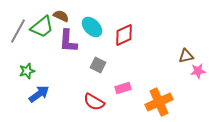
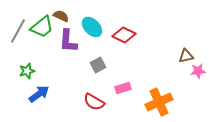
red diamond: rotated 50 degrees clockwise
gray square: rotated 35 degrees clockwise
